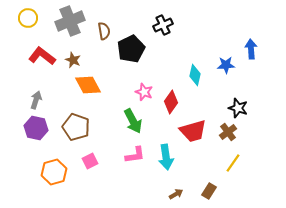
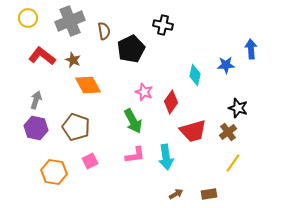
black cross: rotated 36 degrees clockwise
orange hexagon: rotated 25 degrees clockwise
brown rectangle: moved 3 px down; rotated 49 degrees clockwise
